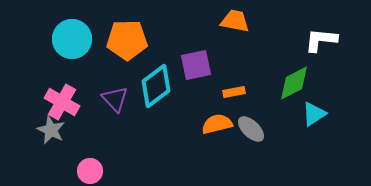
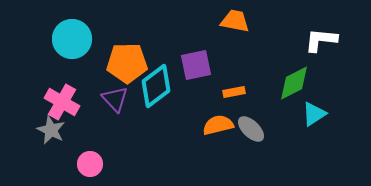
orange pentagon: moved 23 px down
orange semicircle: moved 1 px right, 1 px down
pink circle: moved 7 px up
